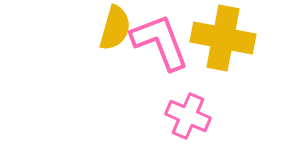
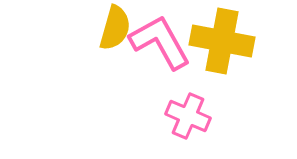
yellow cross: moved 1 px left, 3 px down
pink L-shape: rotated 8 degrees counterclockwise
